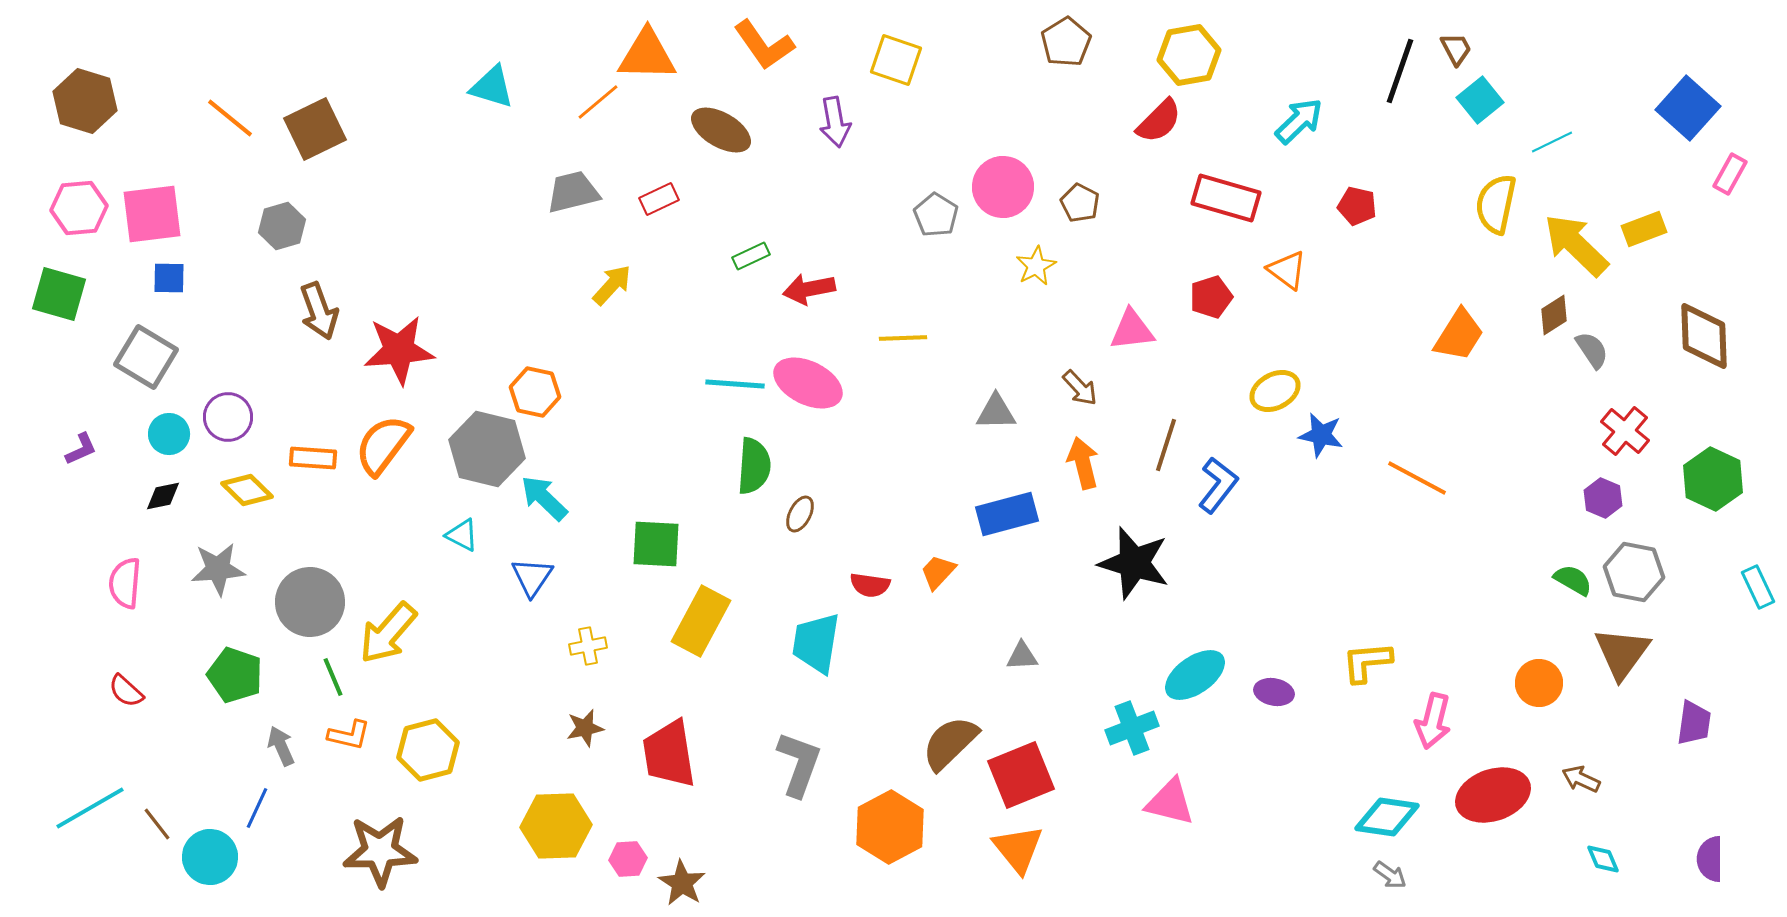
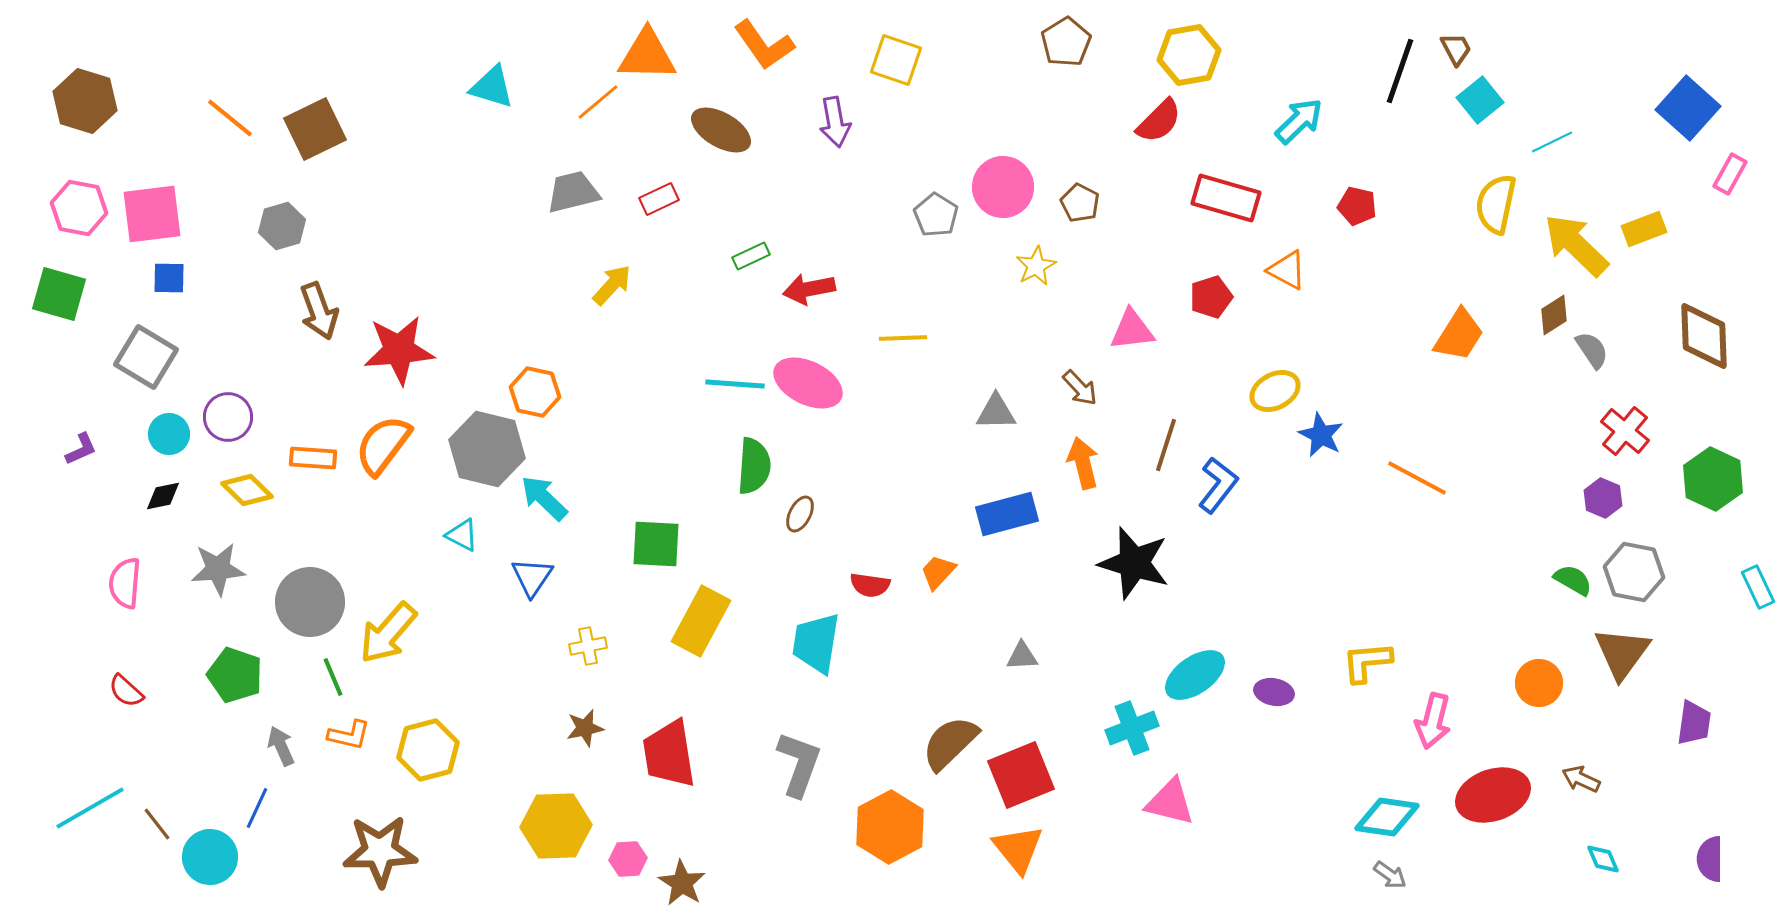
pink hexagon at (79, 208): rotated 16 degrees clockwise
orange triangle at (1287, 270): rotated 9 degrees counterclockwise
blue star at (1321, 435): rotated 15 degrees clockwise
